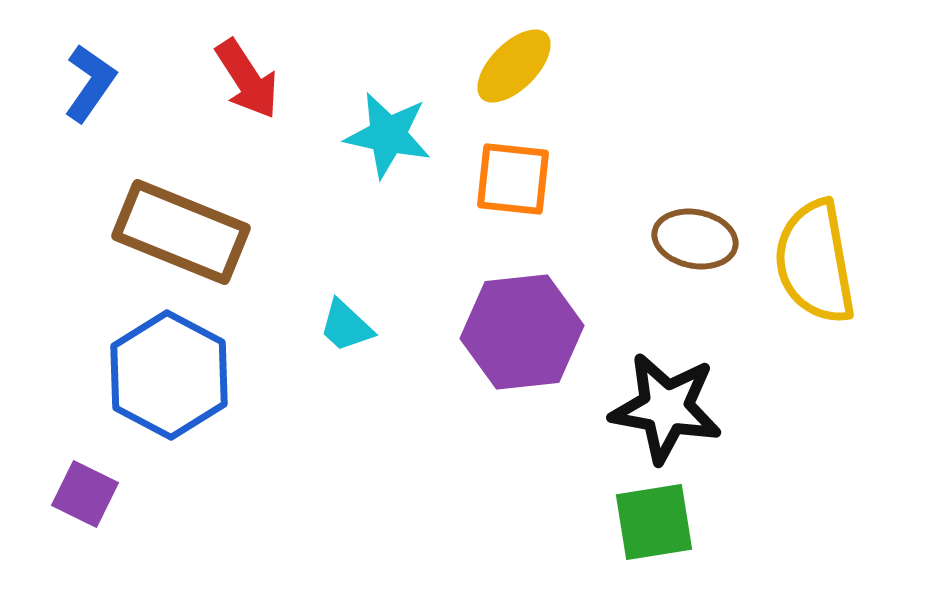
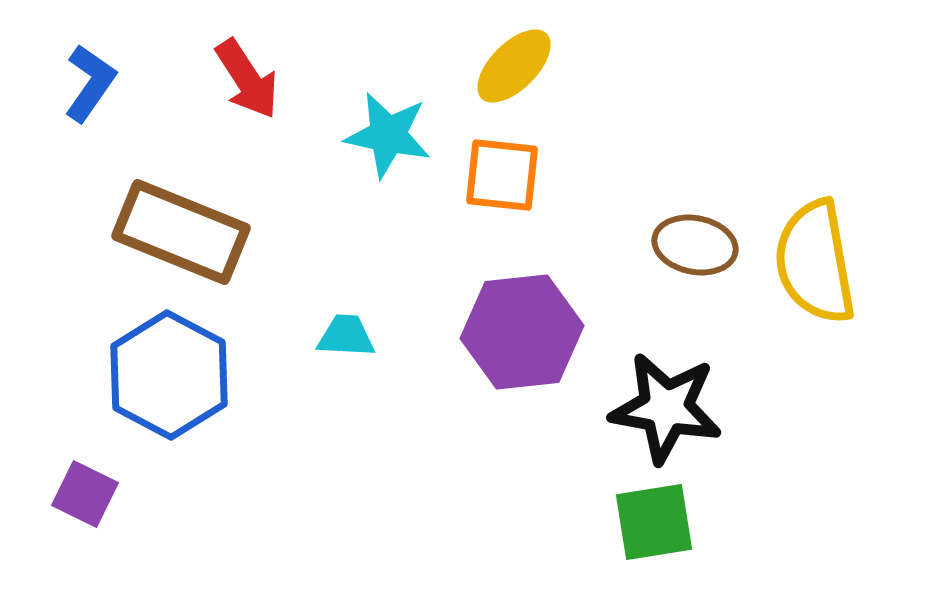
orange square: moved 11 px left, 4 px up
brown ellipse: moved 6 px down
cyan trapezoid: moved 10 px down; rotated 140 degrees clockwise
